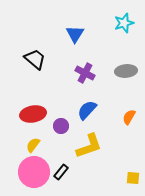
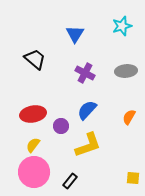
cyan star: moved 2 px left, 3 px down
yellow L-shape: moved 1 px left, 1 px up
black rectangle: moved 9 px right, 9 px down
